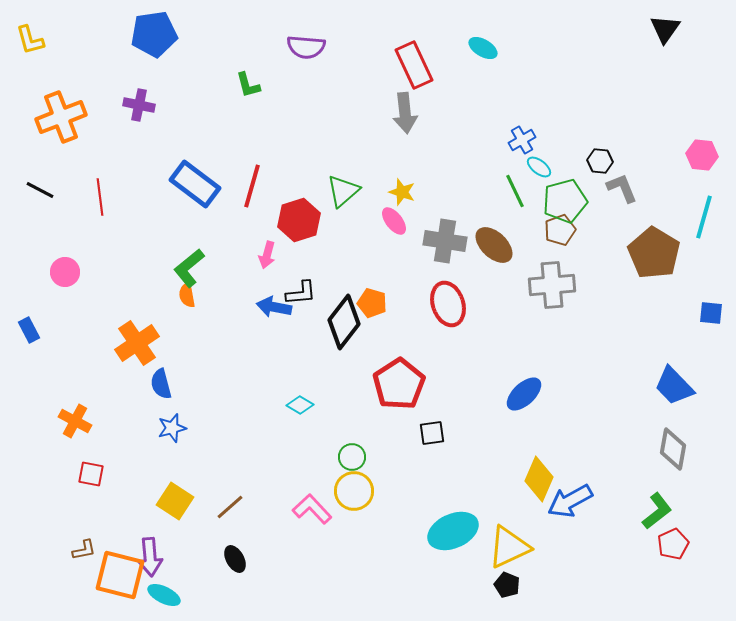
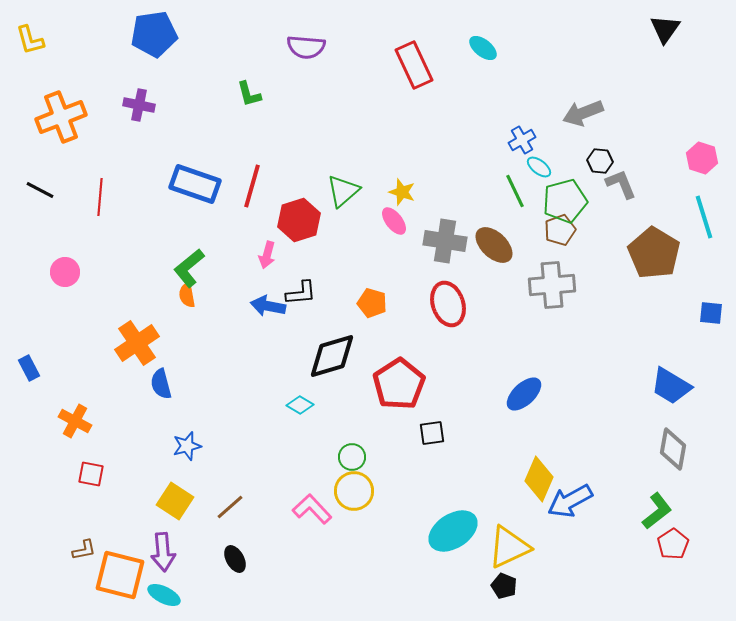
cyan ellipse at (483, 48): rotated 8 degrees clockwise
green L-shape at (248, 85): moved 1 px right, 9 px down
gray arrow at (405, 113): moved 178 px right; rotated 75 degrees clockwise
pink hexagon at (702, 155): moved 3 px down; rotated 12 degrees clockwise
blue rectangle at (195, 184): rotated 18 degrees counterclockwise
gray L-shape at (622, 188): moved 1 px left, 4 px up
red line at (100, 197): rotated 12 degrees clockwise
cyan line at (704, 217): rotated 33 degrees counterclockwise
blue arrow at (274, 307): moved 6 px left, 1 px up
black diamond at (344, 322): moved 12 px left, 34 px down; rotated 36 degrees clockwise
blue rectangle at (29, 330): moved 38 px down
blue trapezoid at (674, 386): moved 3 px left; rotated 15 degrees counterclockwise
blue star at (172, 428): moved 15 px right, 18 px down
cyan ellipse at (453, 531): rotated 9 degrees counterclockwise
red pentagon at (673, 544): rotated 8 degrees counterclockwise
purple arrow at (150, 557): moved 13 px right, 5 px up
black pentagon at (507, 585): moved 3 px left, 1 px down
